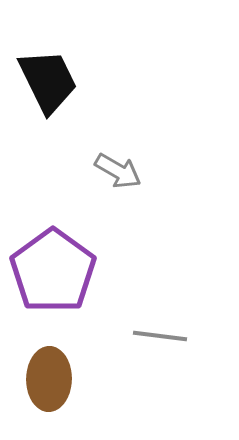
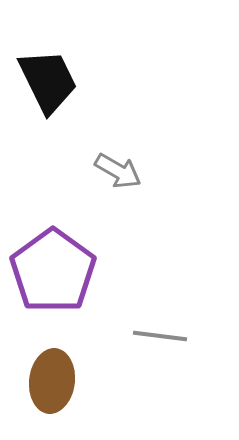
brown ellipse: moved 3 px right, 2 px down; rotated 6 degrees clockwise
